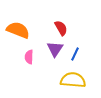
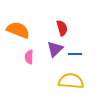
red semicircle: moved 1 px right; rotated 14 degrees clockwise
purple triangle: rotated 12 degrees clockwise
blue line: rotated 64 degrees clockwise
yellow semicircle: moved 2 px left, 1 px down
